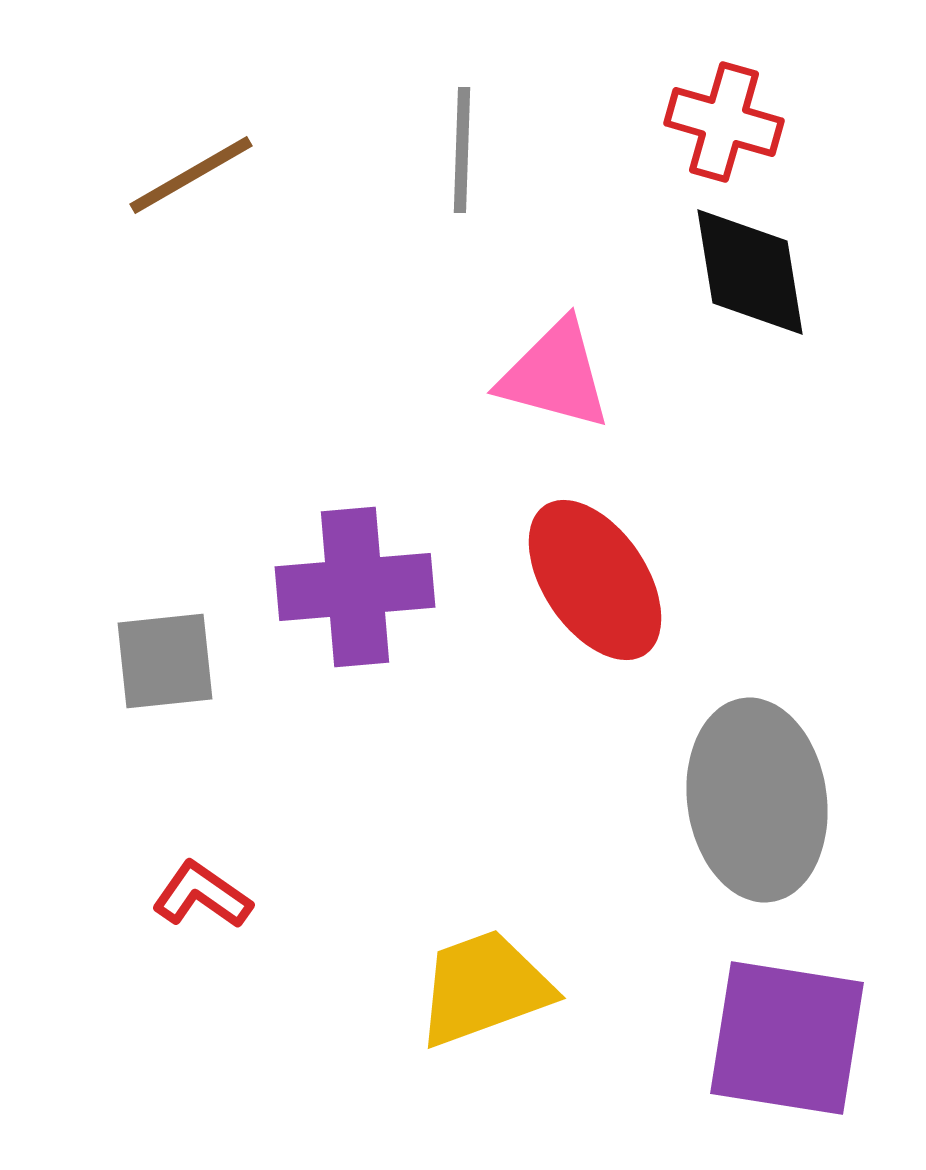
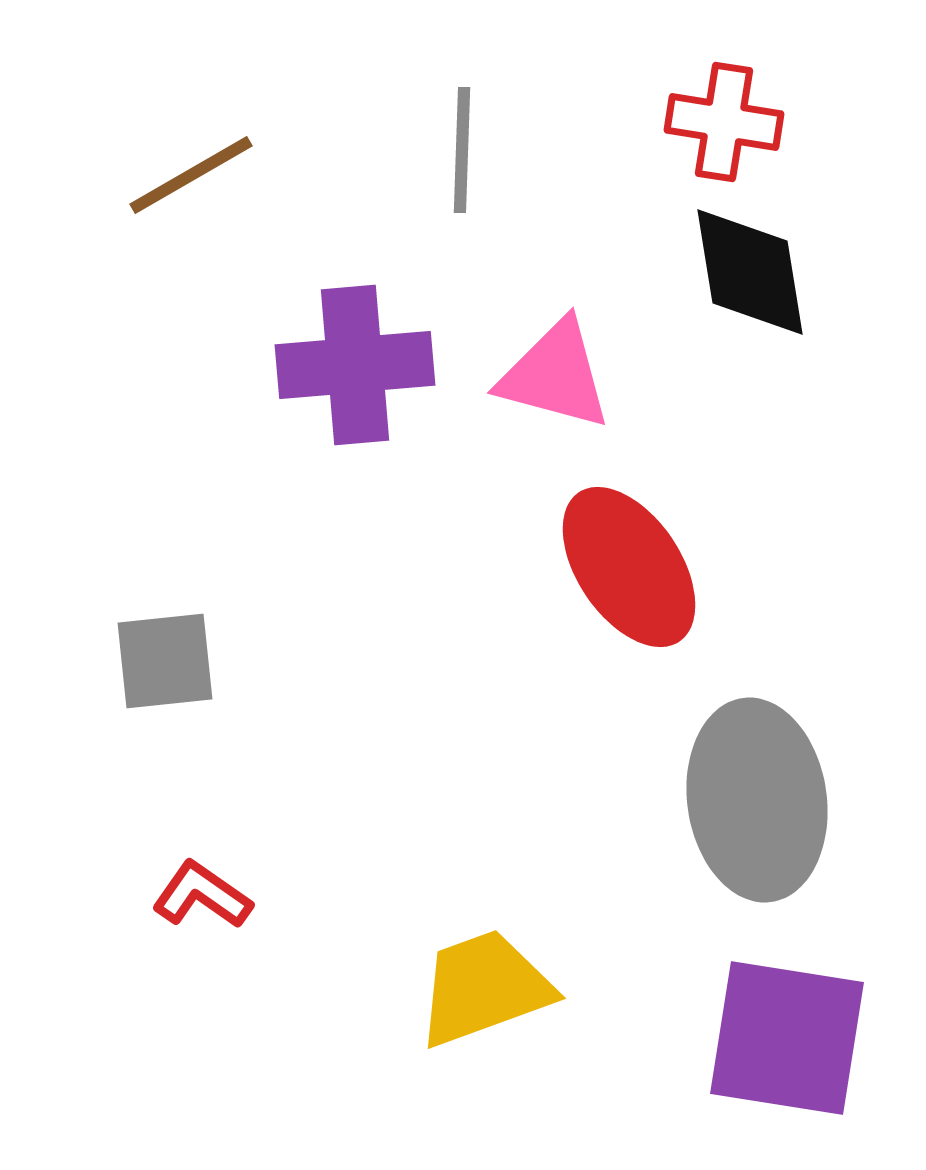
red cross: rotated 7 degrees counterclockwise
red ellipse: moved 34 px right, 13 px up
purple cross: moved 222 px up
